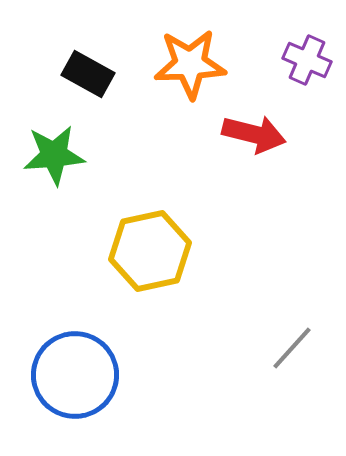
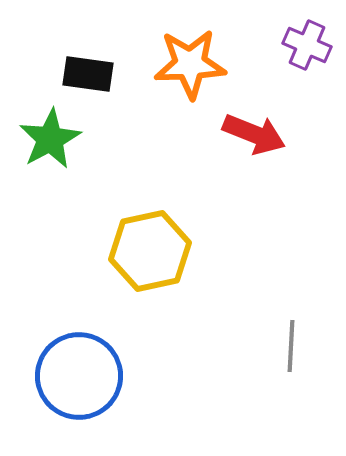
purple cross: moved 15 px up
black rectangle: rotated 21 degrees counterclockwise
red arrow: rotated 8 degrees clockwise
green star: moved 4 px left, 16 px up; rotated 24 degrees counterclockwise
gray line: moved 1 px left, 2 px up; rotated 39 degrees counterclockwise
blue circle: moved 4 px right, 1 px down
